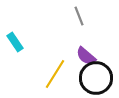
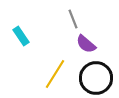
gray line: moved 6 px left, 3 px down
cyan rectangle: moved 6 px right, 6 px up
purple semicircle: moved 12 px up
